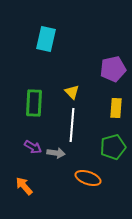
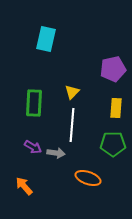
yellow triangle: rotated 28 degrees clockwise
green pentagon: moved 3 px up; rotated 15 degrees clockwise
